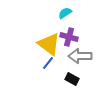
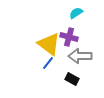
cyan semicircle: moved 11 px right
